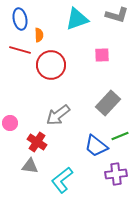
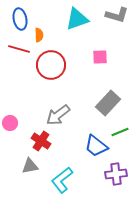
red line: moved 1 px left, 1 px up
pink square: moved 2 px left, 2 px down
green line: moved 4 px up
red cross: moved 4 px right, 1 px up
gray triangle: rotated 18 degrees counterclockwise
